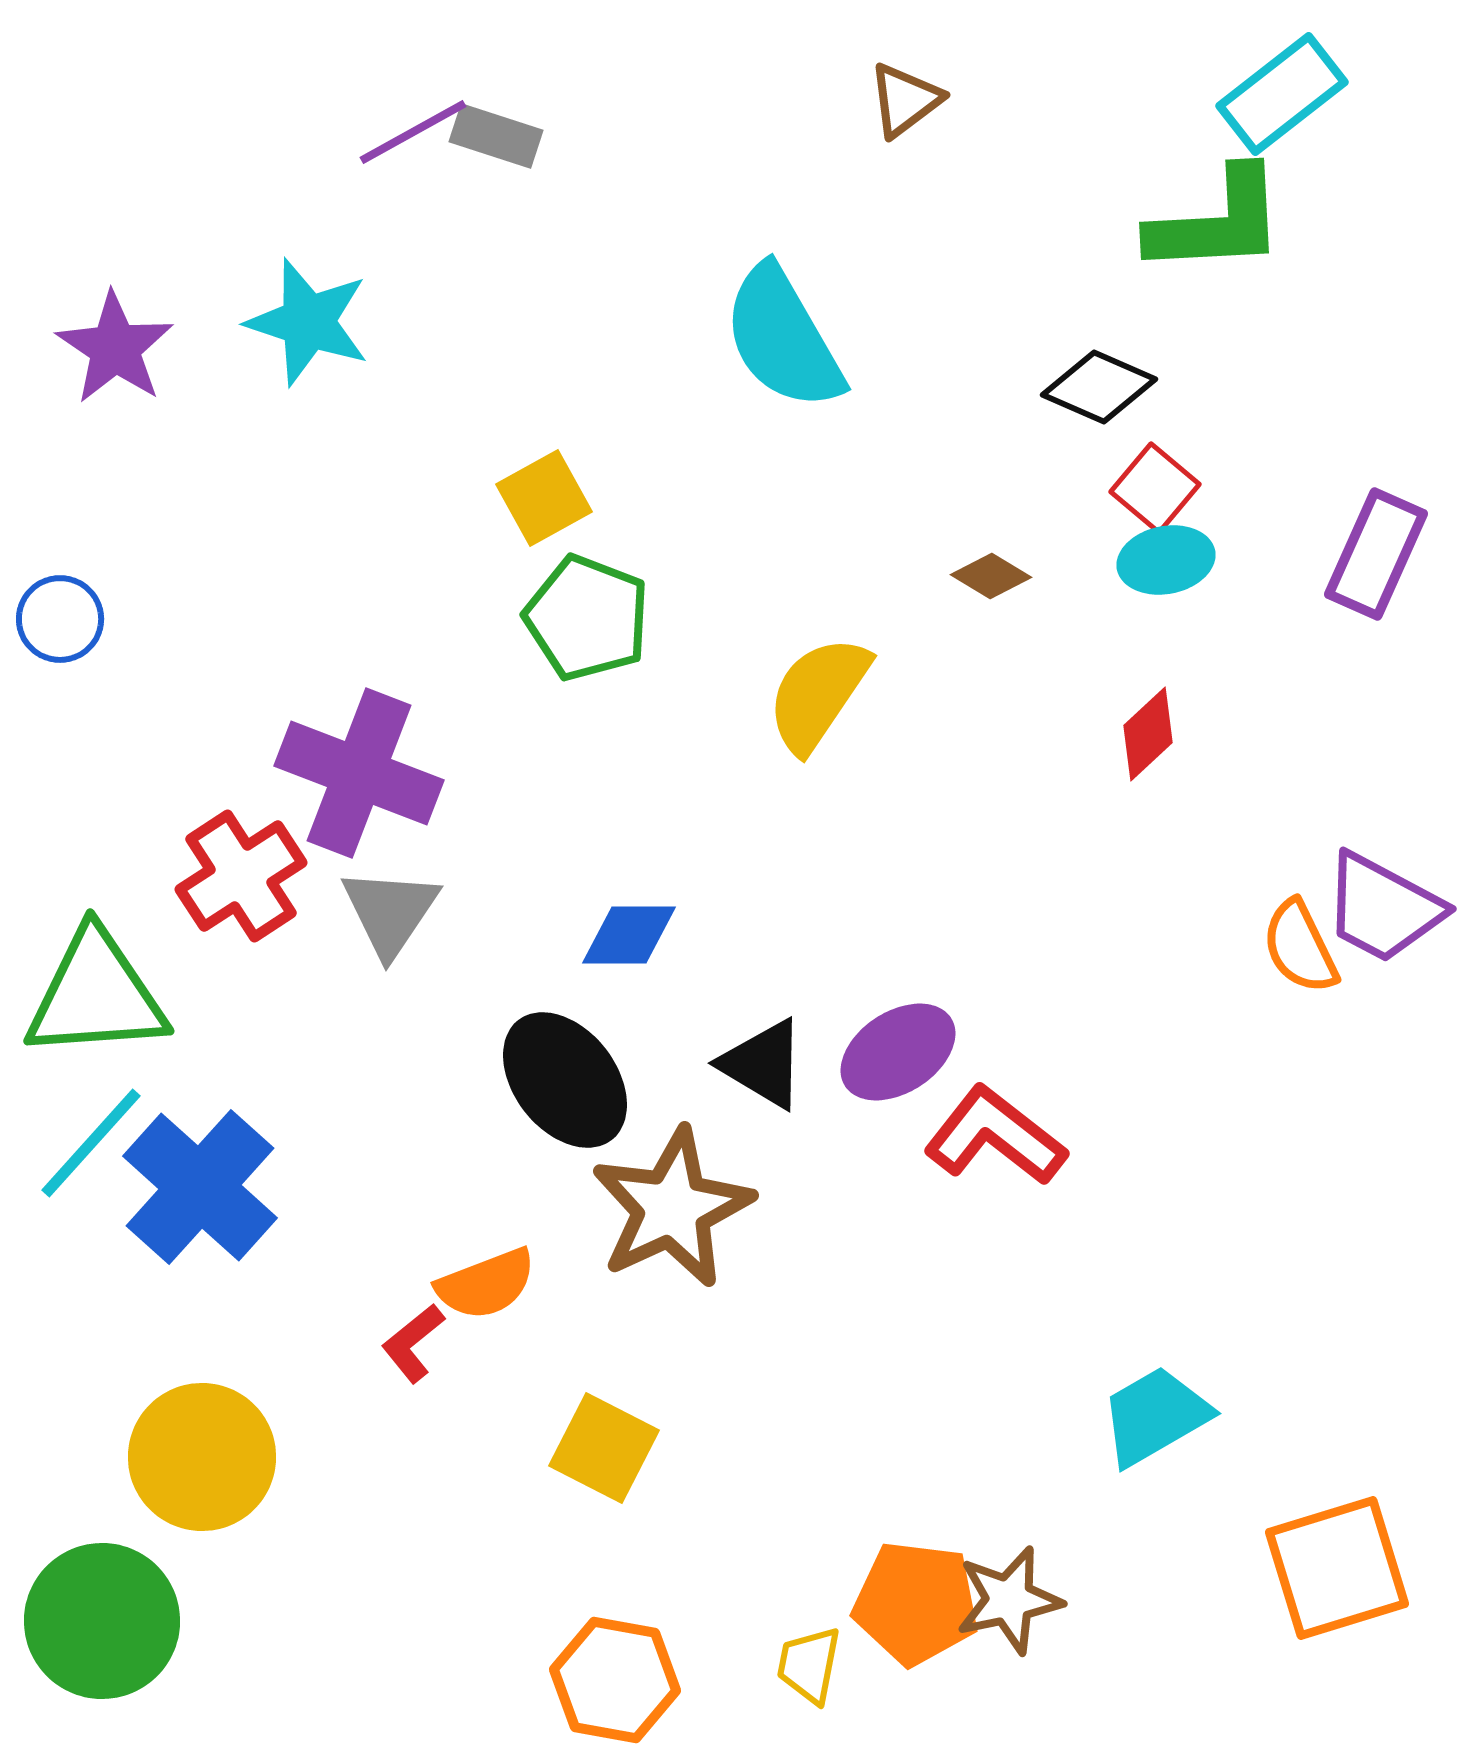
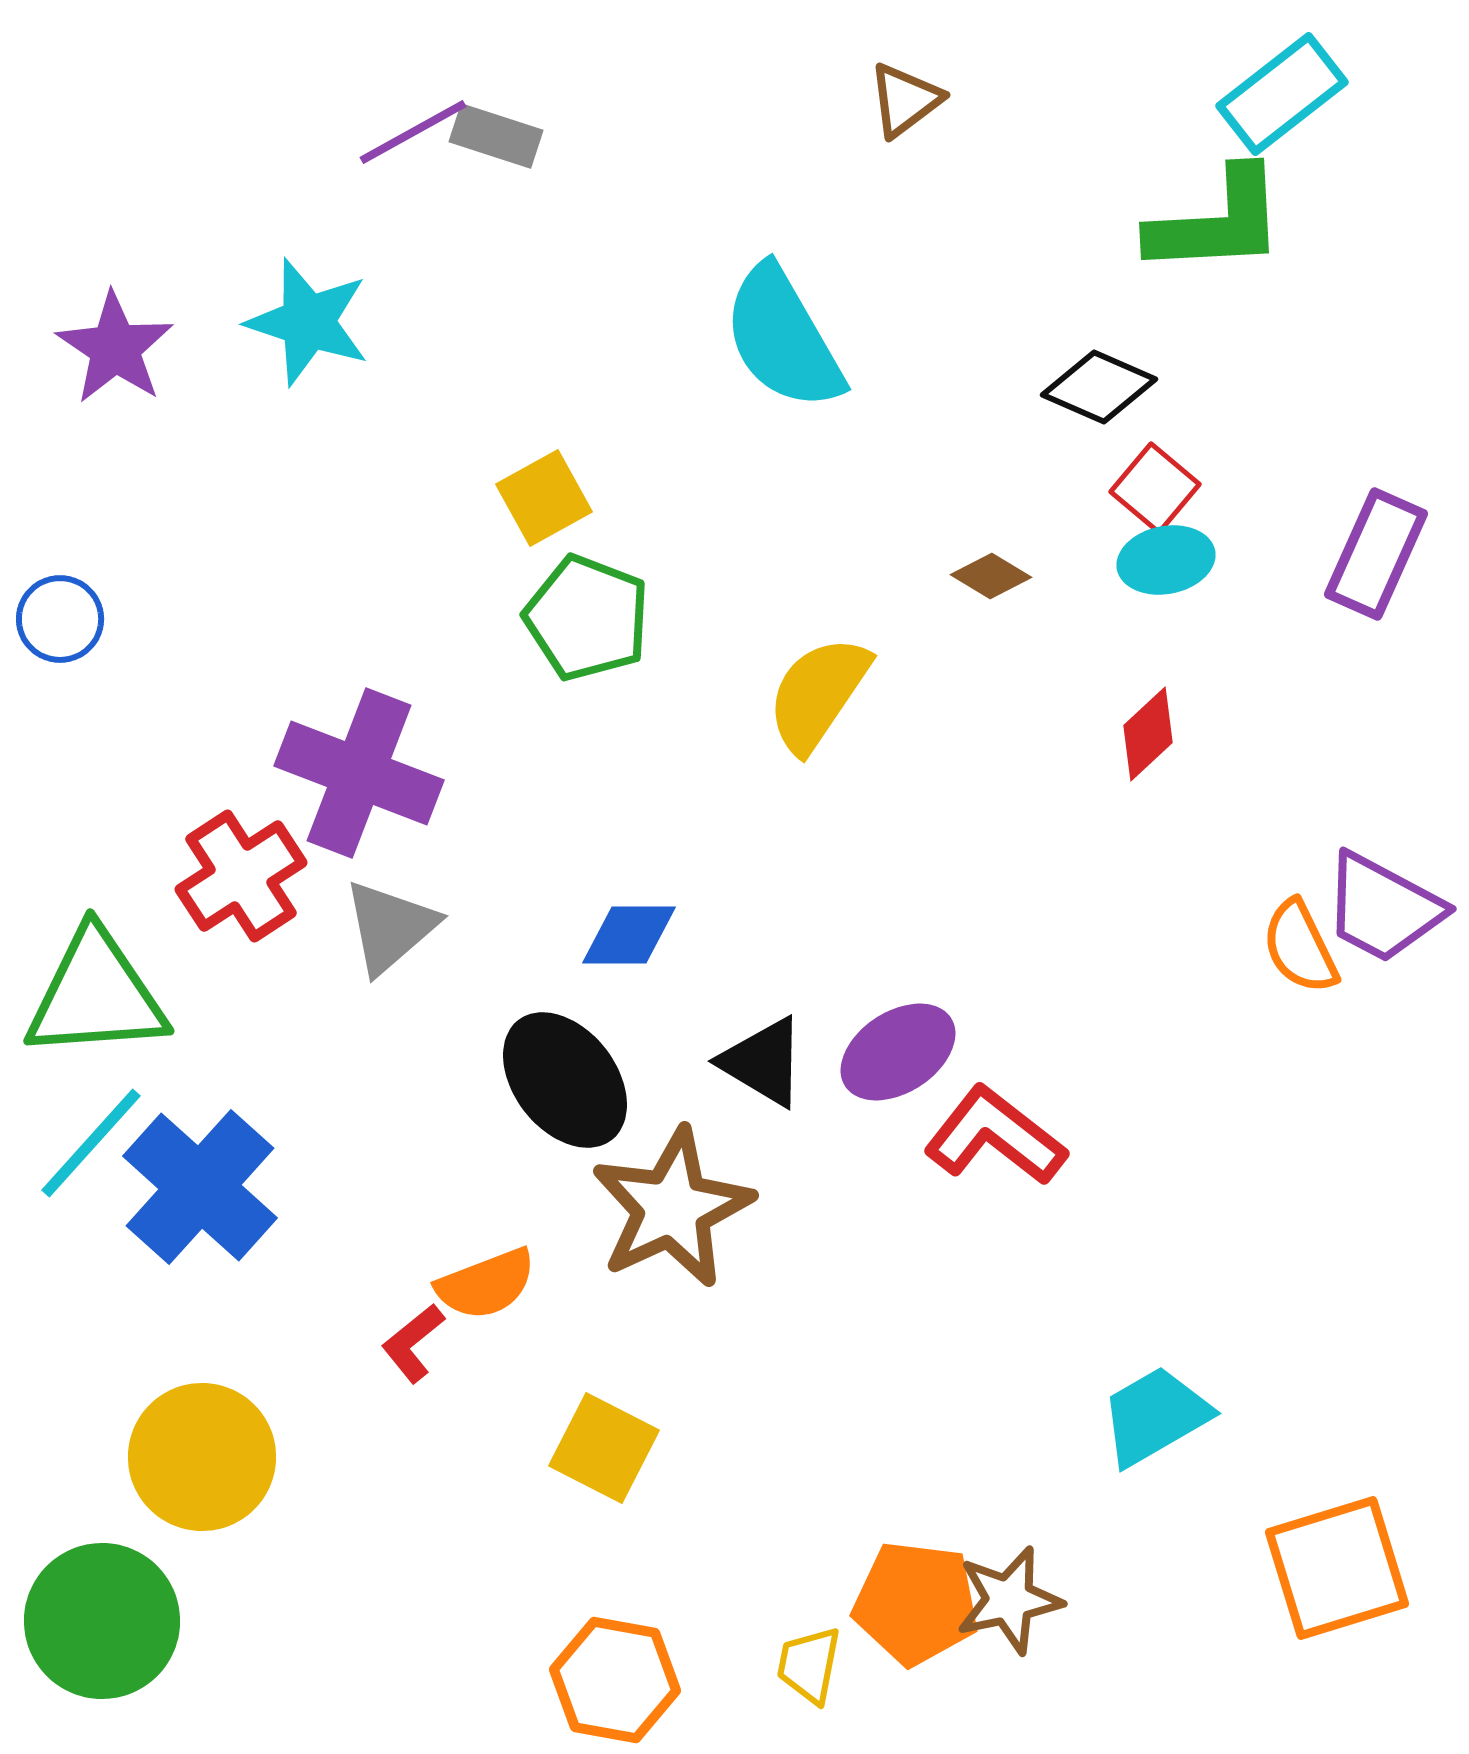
gray triangle at (390, 912): moved 15 px down; rotated 15 degrees clockwise
black triangle at (763, 1064): moved 2 px up
